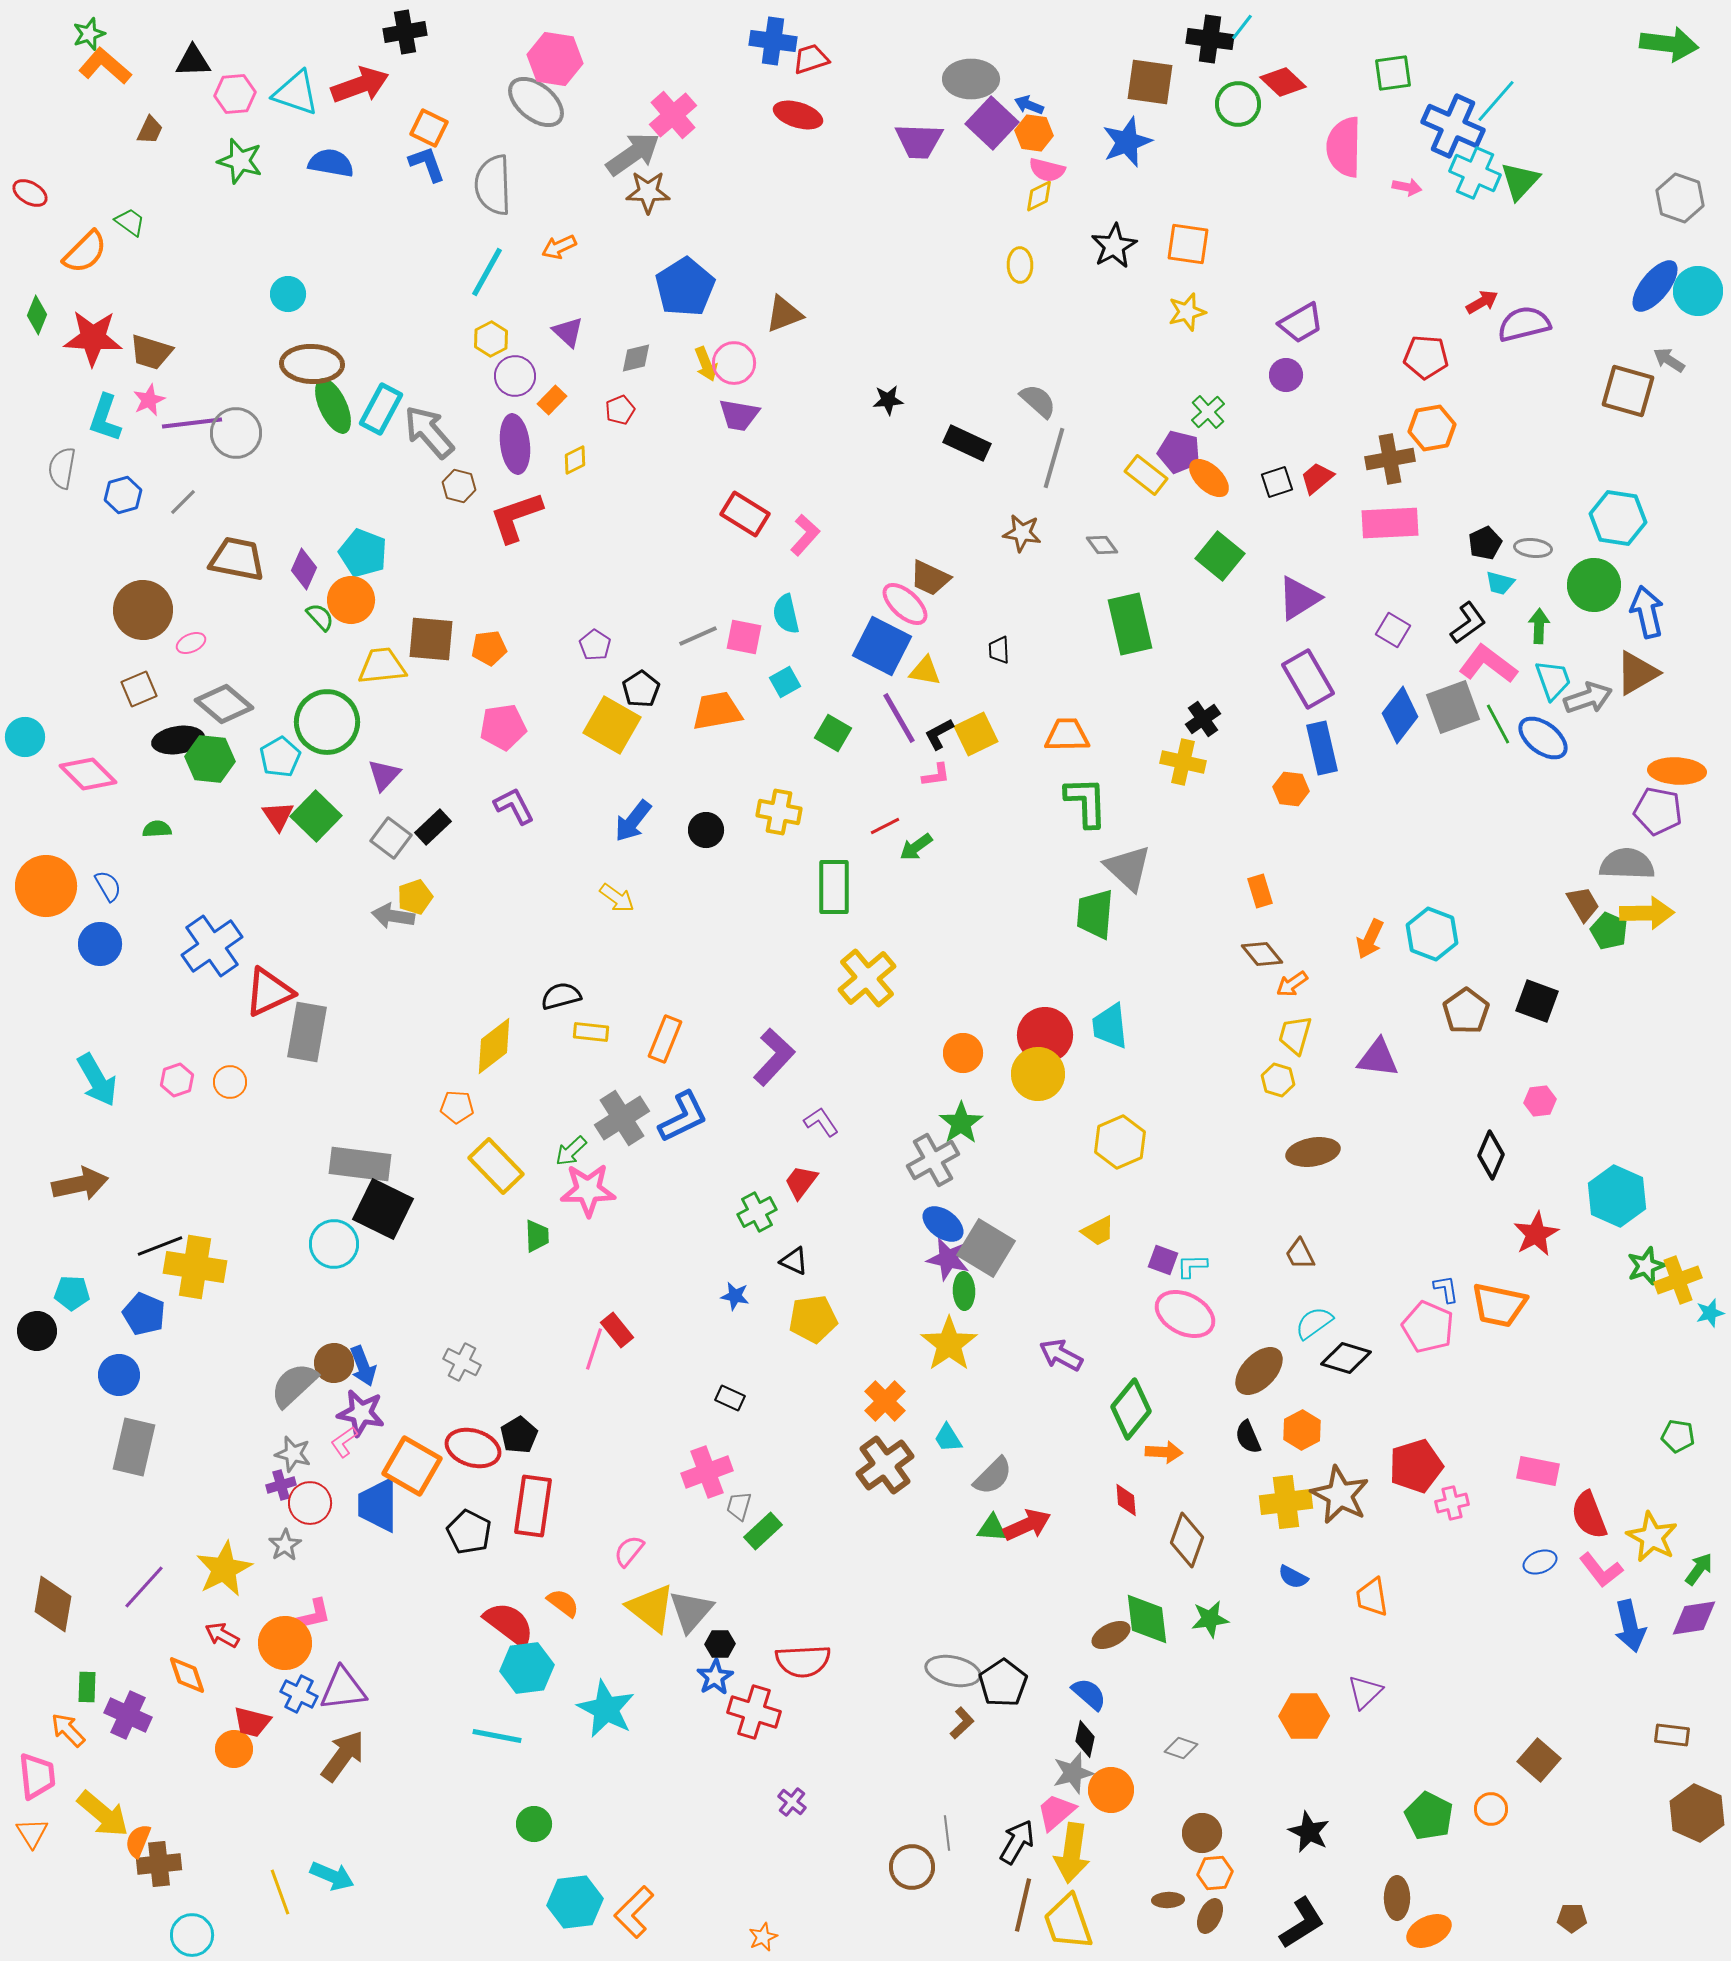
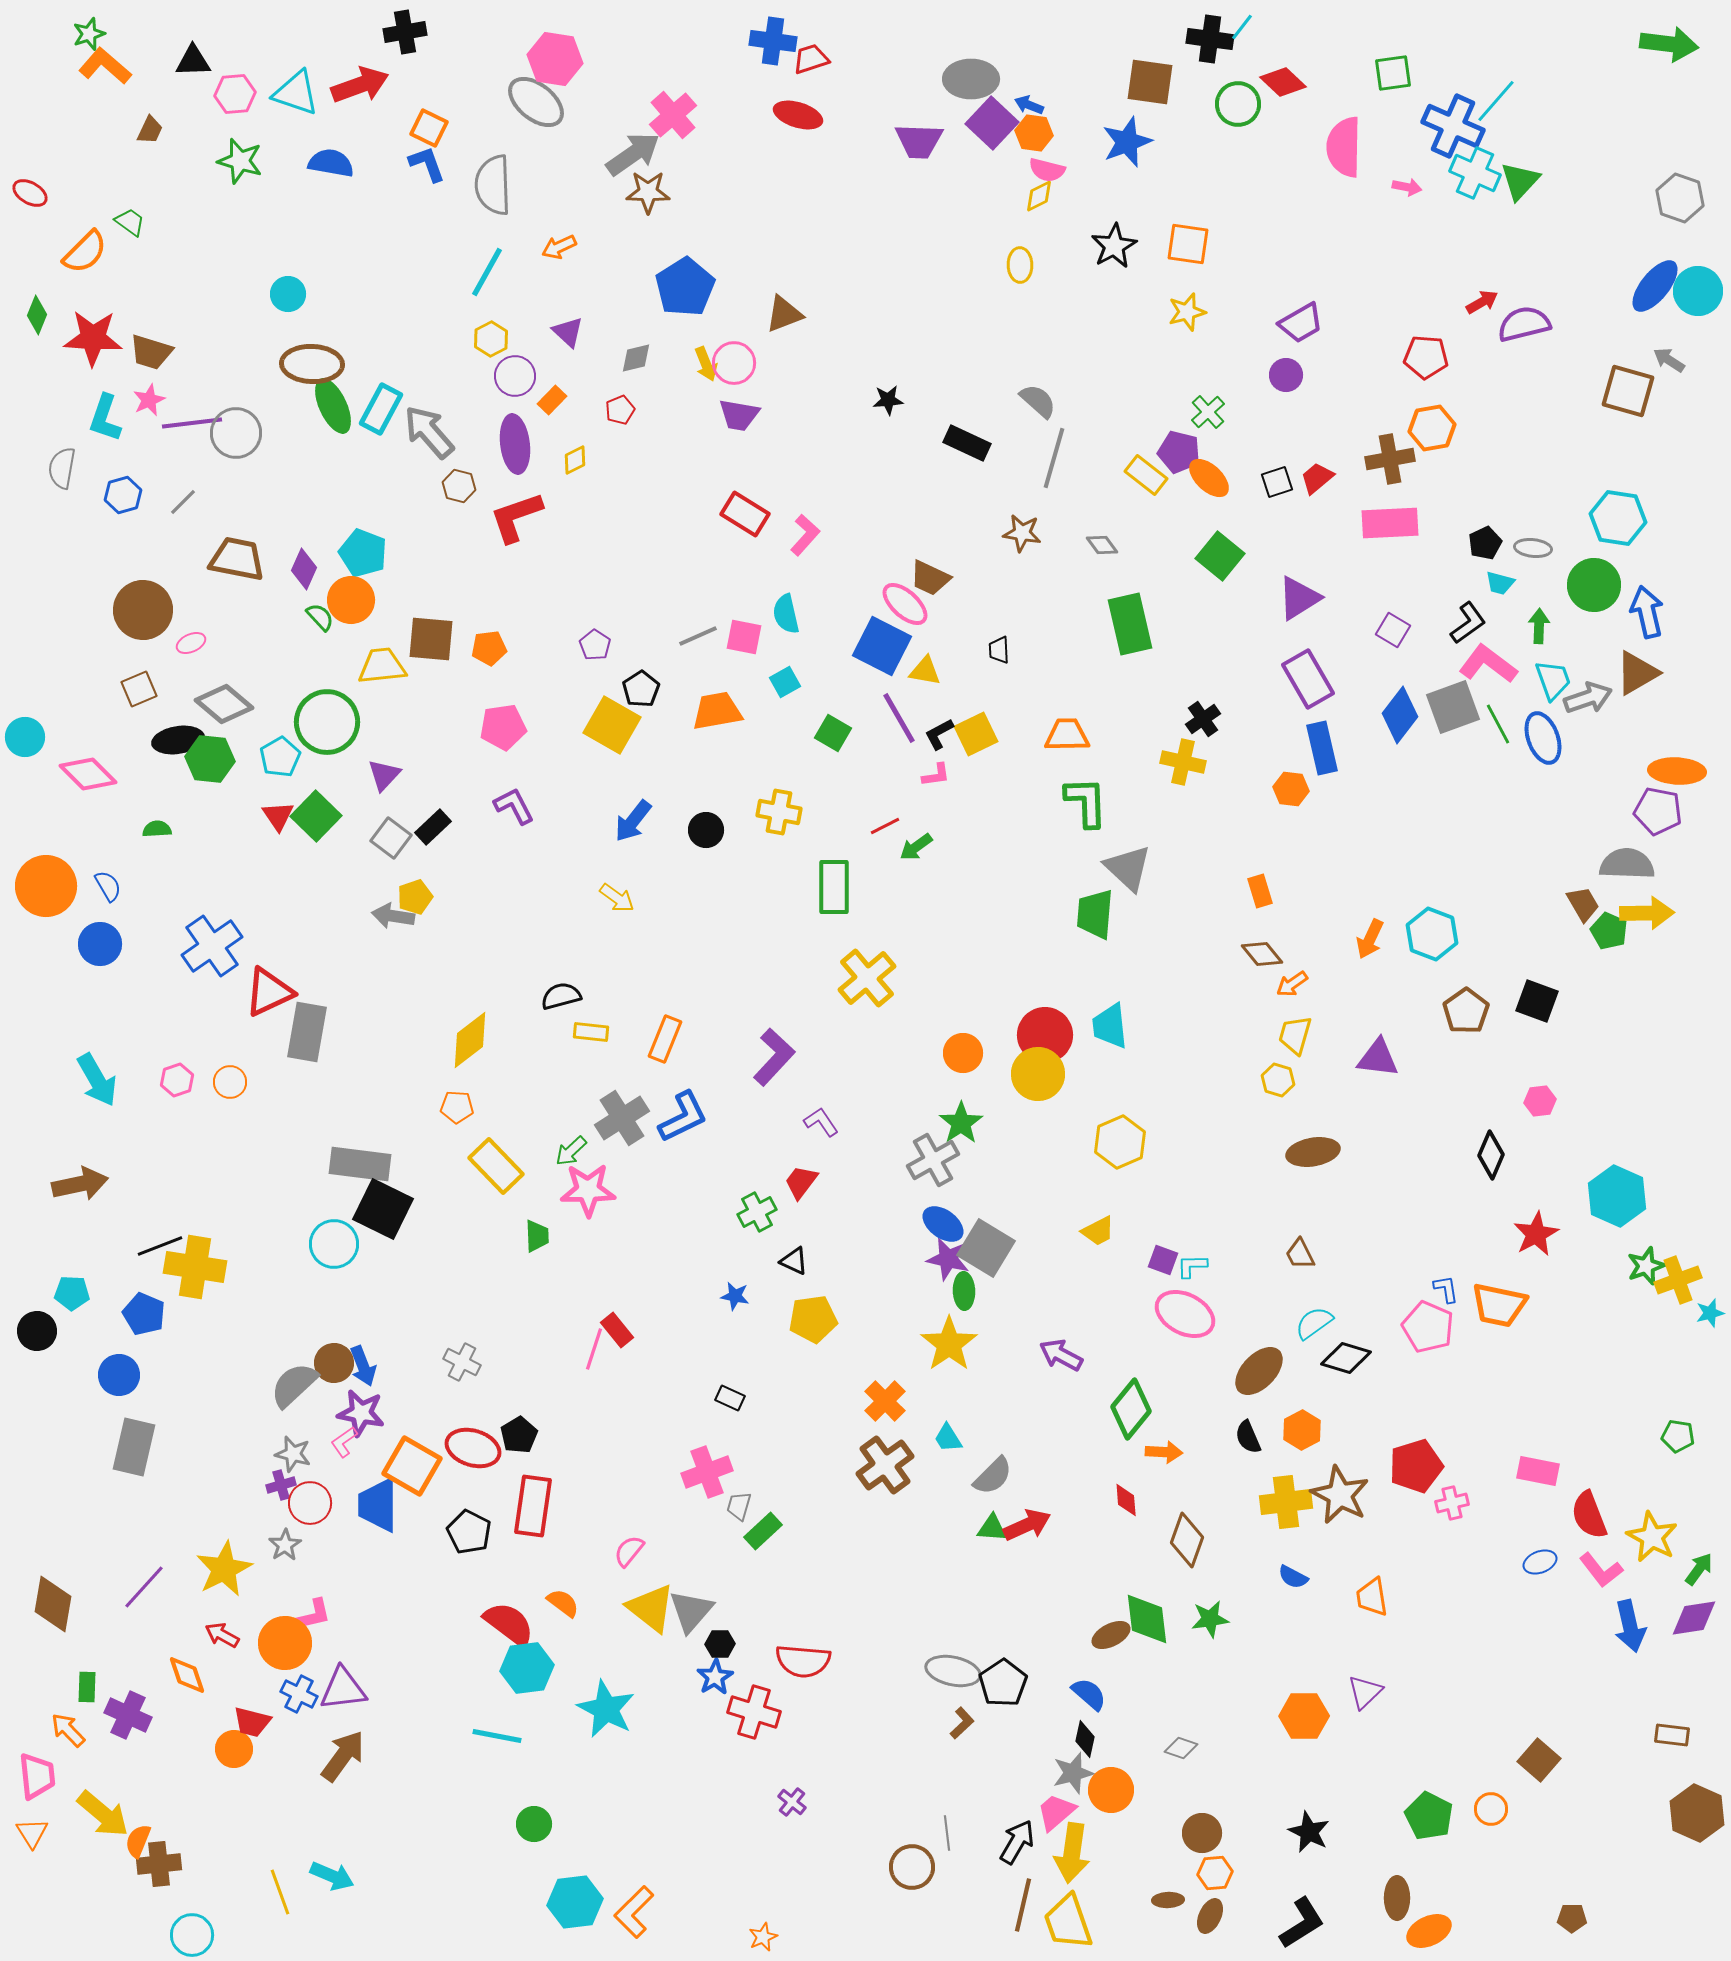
blue ellipse at (1543, 738): rotated 33 degrees clockwise
yellow diamond at (494, 1046): moved 24 px left, 6 px up
red semicircle at (803, 1661): rotated 8 degrees clockwise
